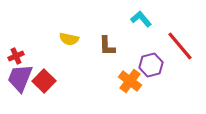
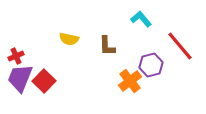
orange cross: rotated 15 degrees clockwise
